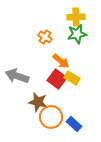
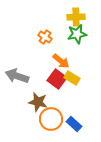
orange circle: moved 2 px down
